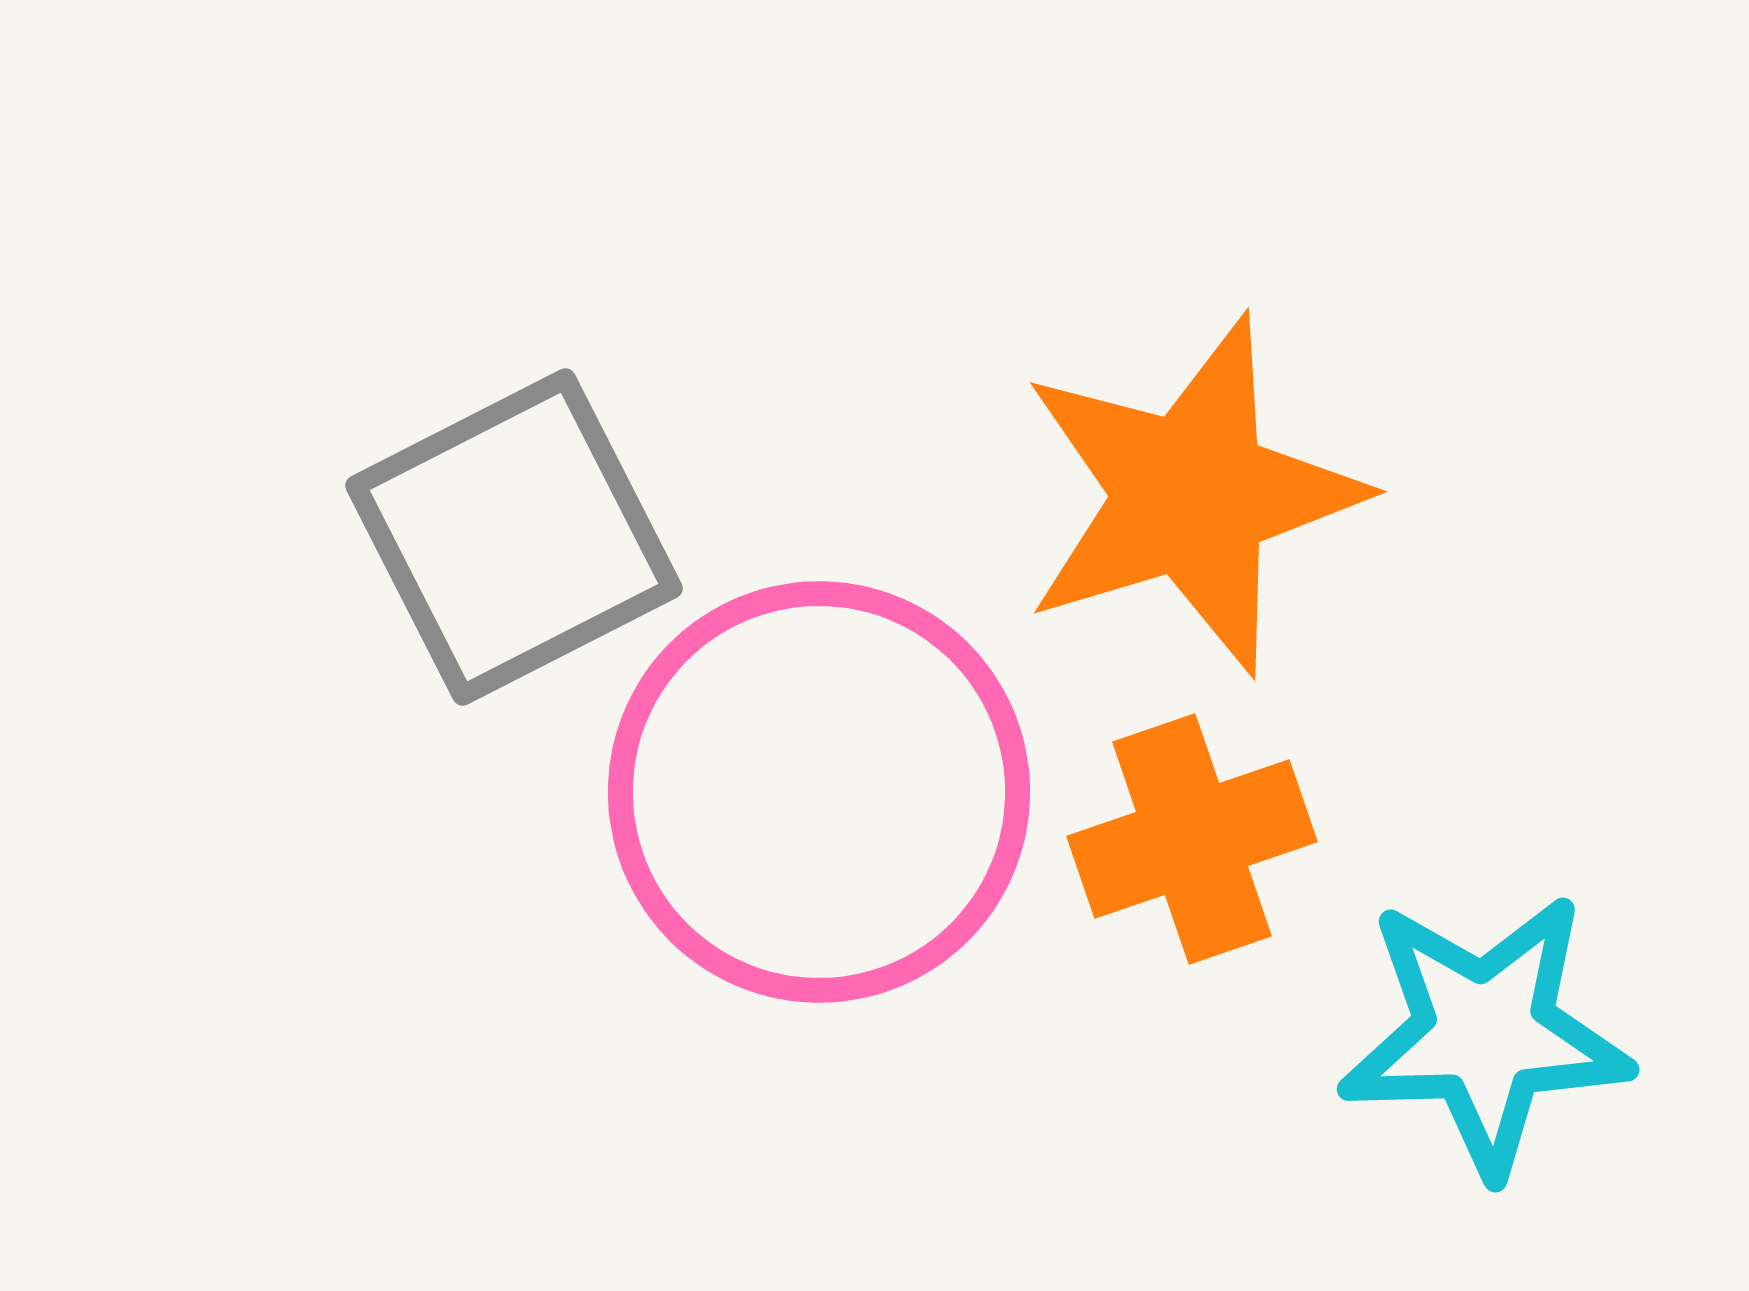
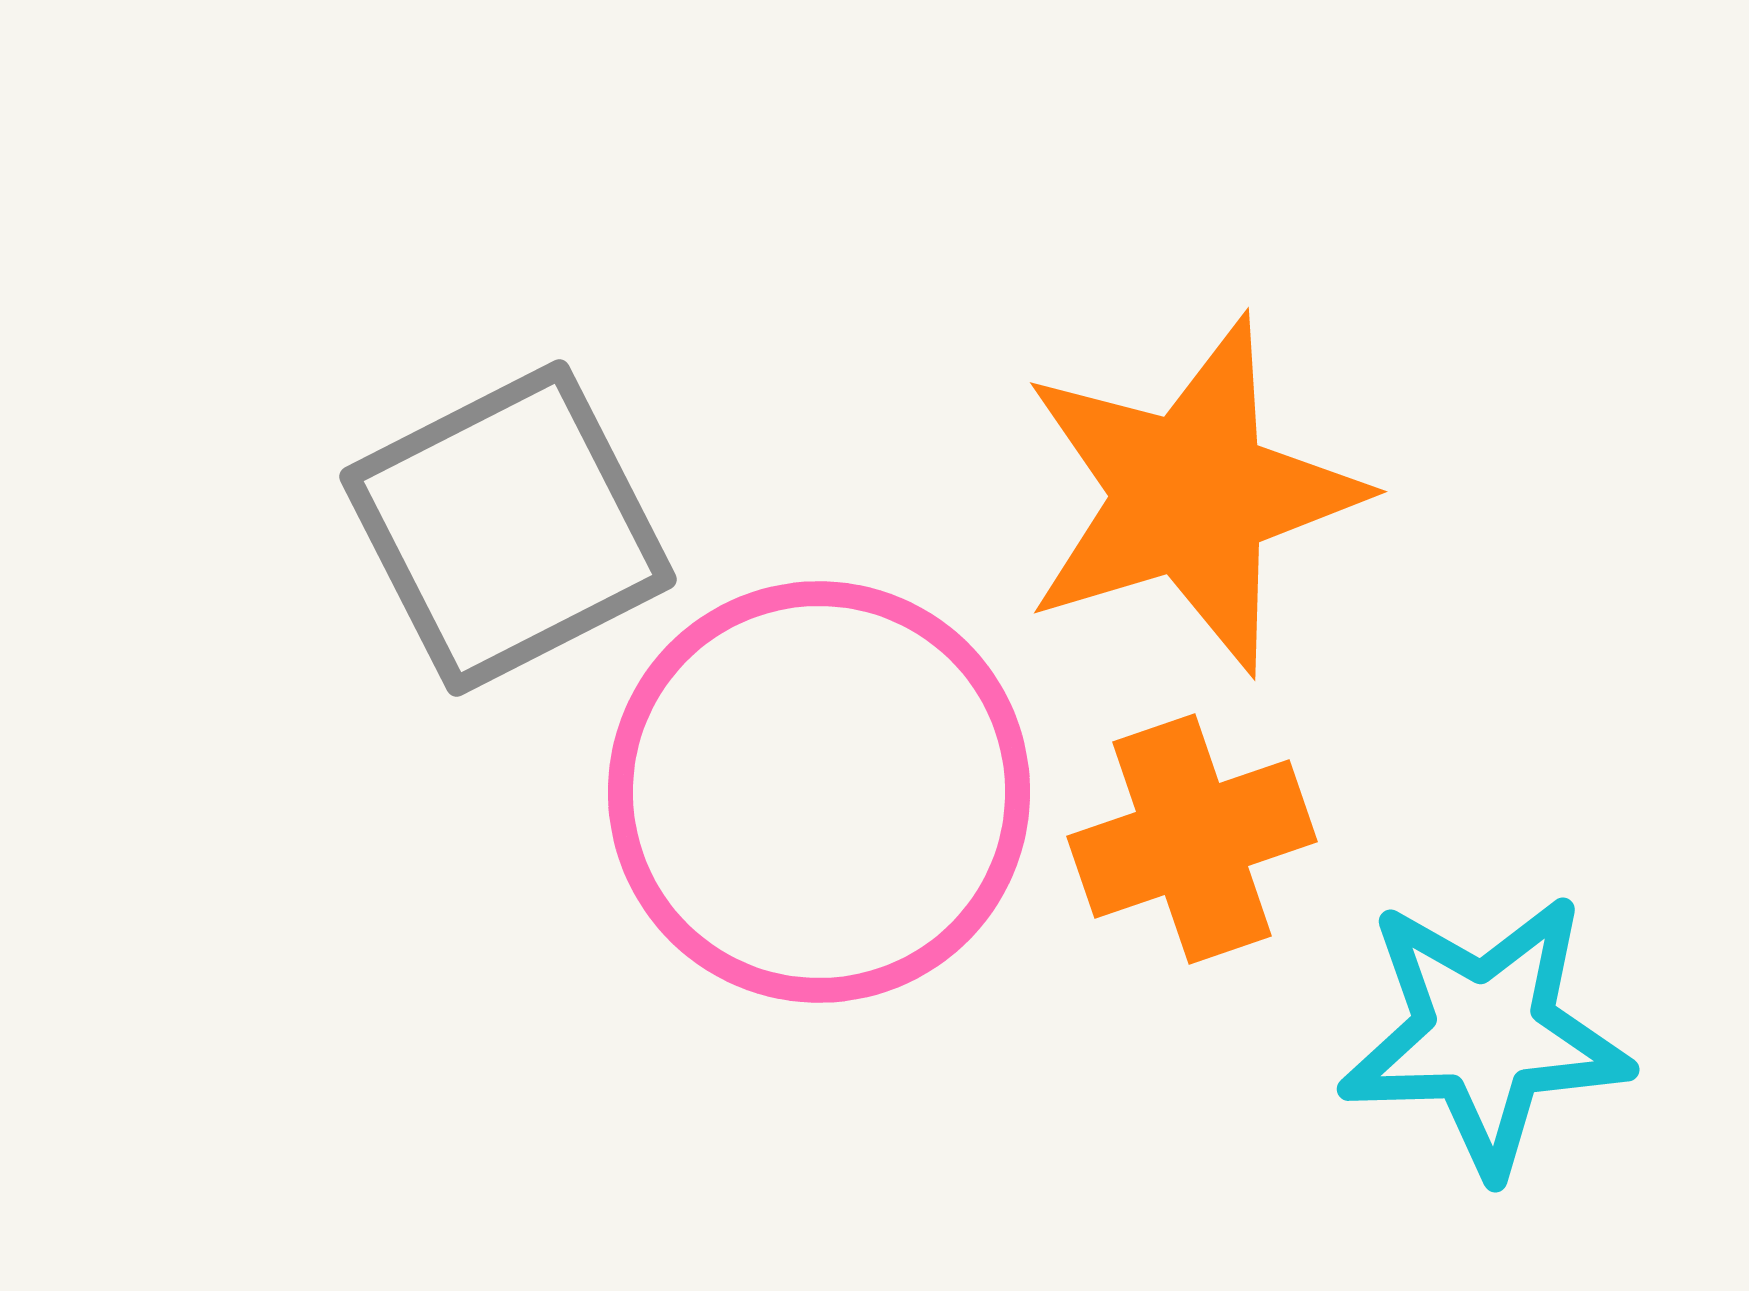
gray square: moved 6 px left, 9 px up
